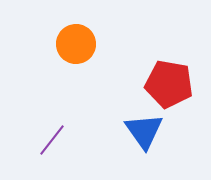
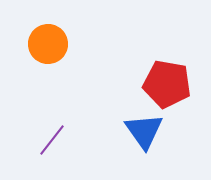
orange circle: moved 28 px left
red pentagon: moved 2 px left
